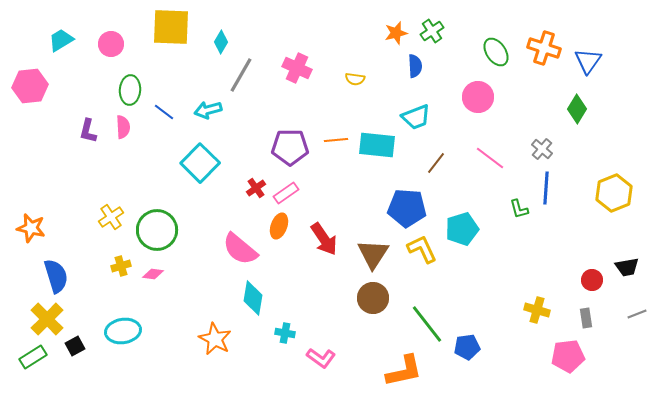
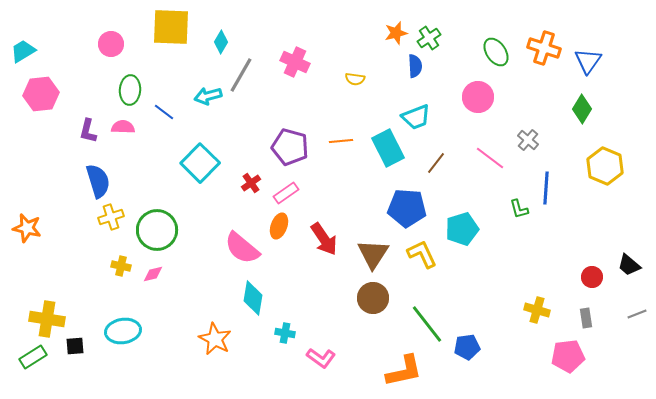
green cross at (432, 31): moved 3 px left, 7 px down
cyan trapezoid at (61, 40): moved 38 px left, 11 px down
pink cross at (297, 68): moved 2 px left, 6 px up
pink hexagon at (30, 86): moved 11 px right, 8 px down
green diamond at (577, 109): moved 5 px right
cyan arrow at (208, 110): moved 14 px up
pink semicircle at (123, 127): rotated 85 degrees counterclockwise
orange line at (336, 140): moved 5 px right, 1 px down
cyan rectangle at (377, 145): moved 11 px right, 3 px down; rotated 57 degrees clockwise
purple pentagon at (290, 147): rotated 15 degrees clockwise
gray cross at (542, 149): moved 14 px left, 9 px up
red cross at (256, 188): moved 5 px left, 5 px up
yellow hexagon at (614, 193): moved 9 px left, 27 px up; rotated 15 degrees counterclockwise
yellow cross at (111, 217): rotated 15 degrees clockwise
orange star at (31, 228): moved 4 px left
pink semicircle at (240, 249): moved 2 px right, 1 px up
yellow L-shape at (422, 249): moved 5 px down
yellow cross at (121, 266): rotated 30 degrees clockwise
black trapezoid at (627, 267): moved 2 px right, 2 px up; rotated 50 degrees clockwise
pink diamond at (153, 274): rotated 20 degrees counterclockwise
blue semicircle at (56, 276): moved 42 px right, 95 px up
red circle at (592, 280): moved 3 px up
yellow cross at (47, 319): rotated 36 degrees counterclockwise
black square at (75, 346): rotated 24 degrees clockwise
